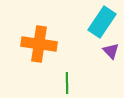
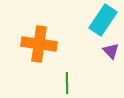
cyan rectangle: moved 1 px right, 2 px up
